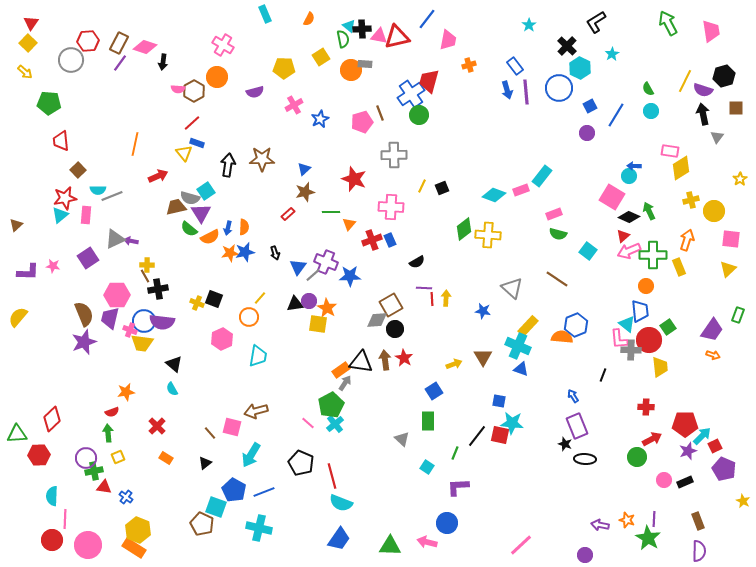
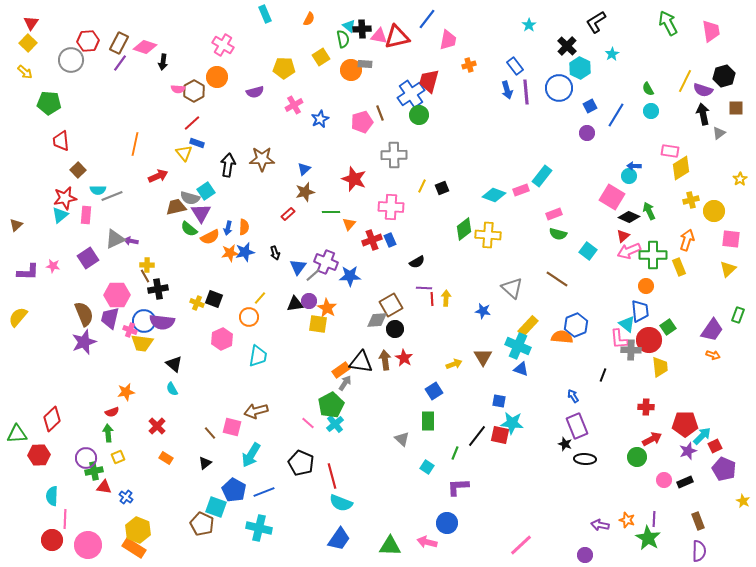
gray triangle at (717, 137): moved 2 px right, 4 px up; rotated 16 degrees clockwise
